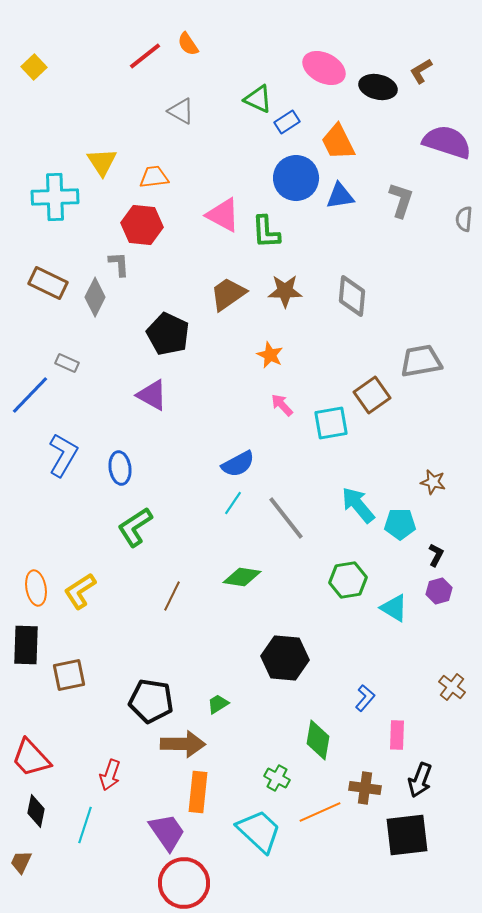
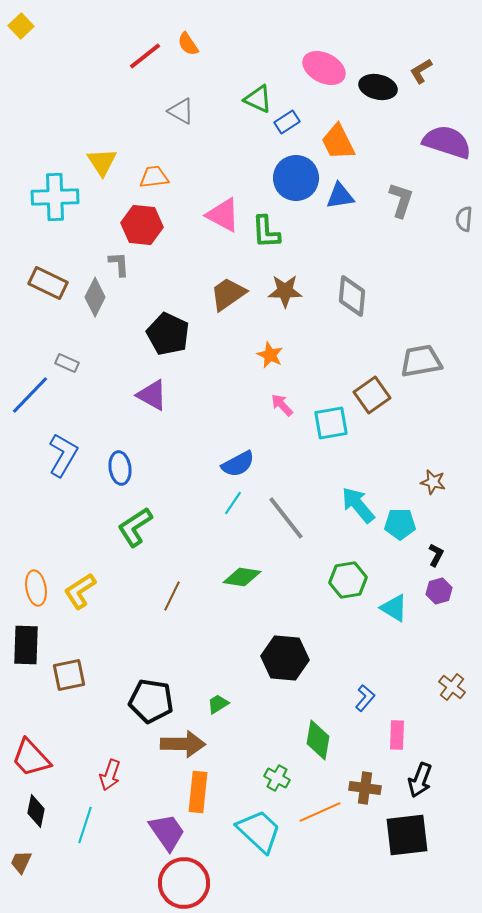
yellow square at (34, 67): moved 13 px left, 41 px up
